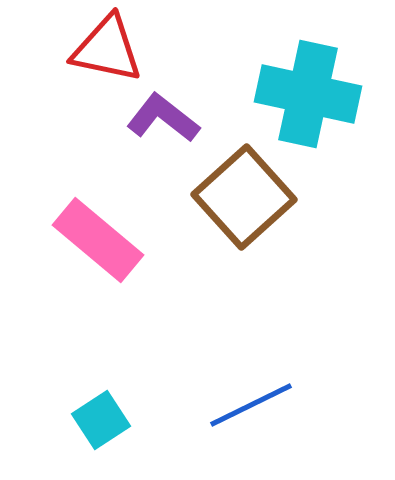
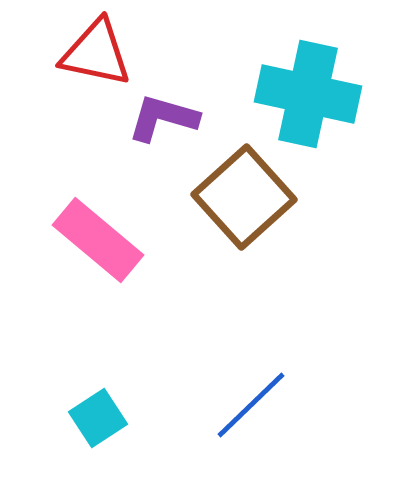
red triangle: moved 11 px left, 4 px down
purple L-shape: rotated 22 degrees counterclockwise
blue line: rotated 18 degrees counterclockwise
cyan square: moved 3 px left, 2 px up
